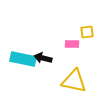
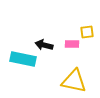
black arrow: moved 1 px right, 13 px up
